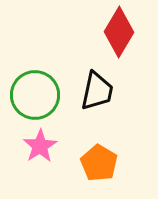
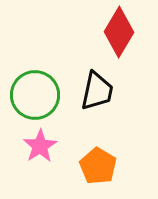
orange pentagon: moved 1 px left, 3 px down
